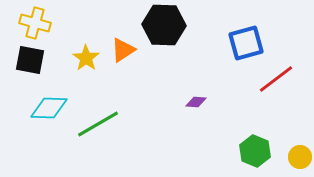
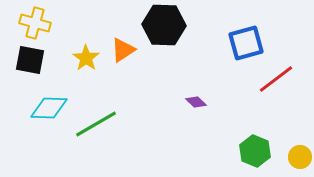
purple diamond: rotated 40 degrees clockwise
green line: moved 2 px left
